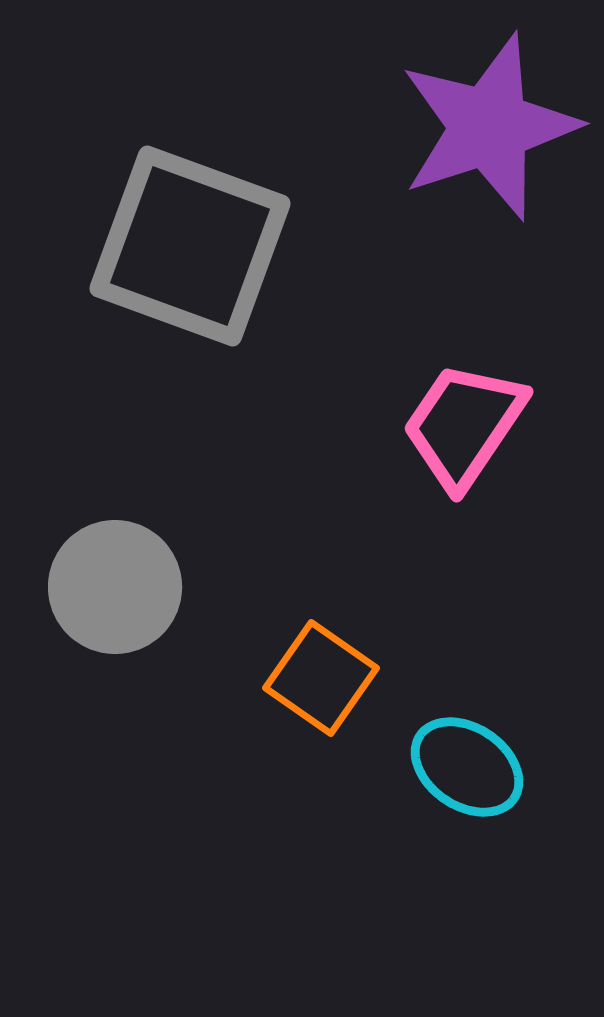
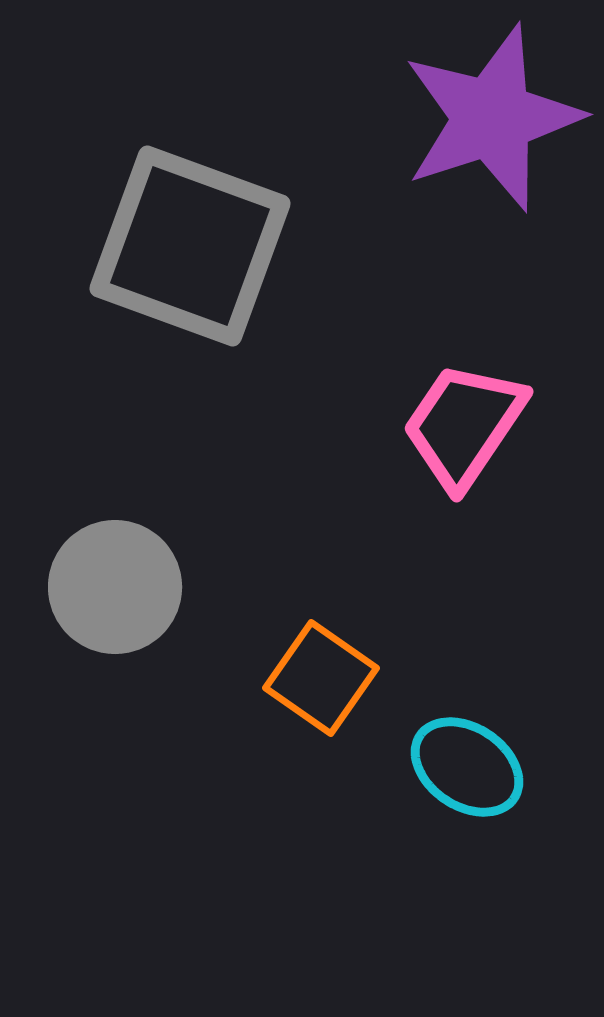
purple star: moved 3 px right, 9 px up
